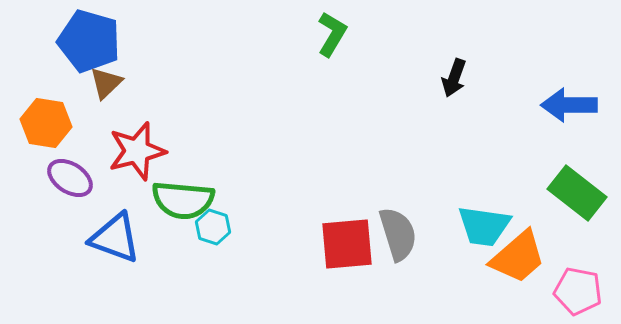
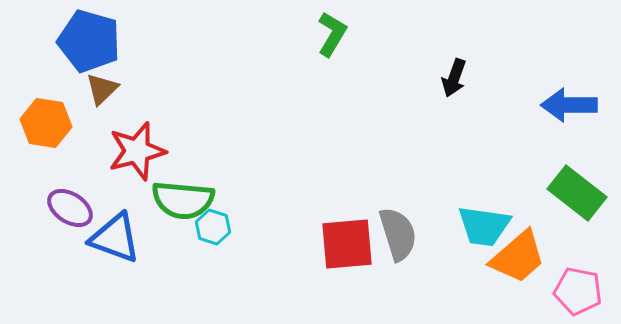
brown triangle: moved 4 px left, 6 px down
purple ellipse: moved 30 px down
